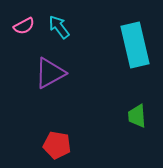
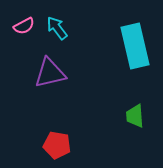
cyan arrow: moved 2 px left, 1 px down
cyan rectangle: moved 1 px down
purple triangle: rotated 16 degrees clockwise
green trapezoid: moved 2 px left
